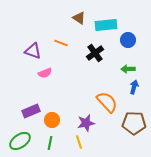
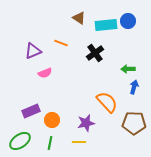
blue circle: moved 19 px up
purple triangle: rotated 42 degrees counterclockwise
yellow line: rotated 72 degrees counterclockwise
